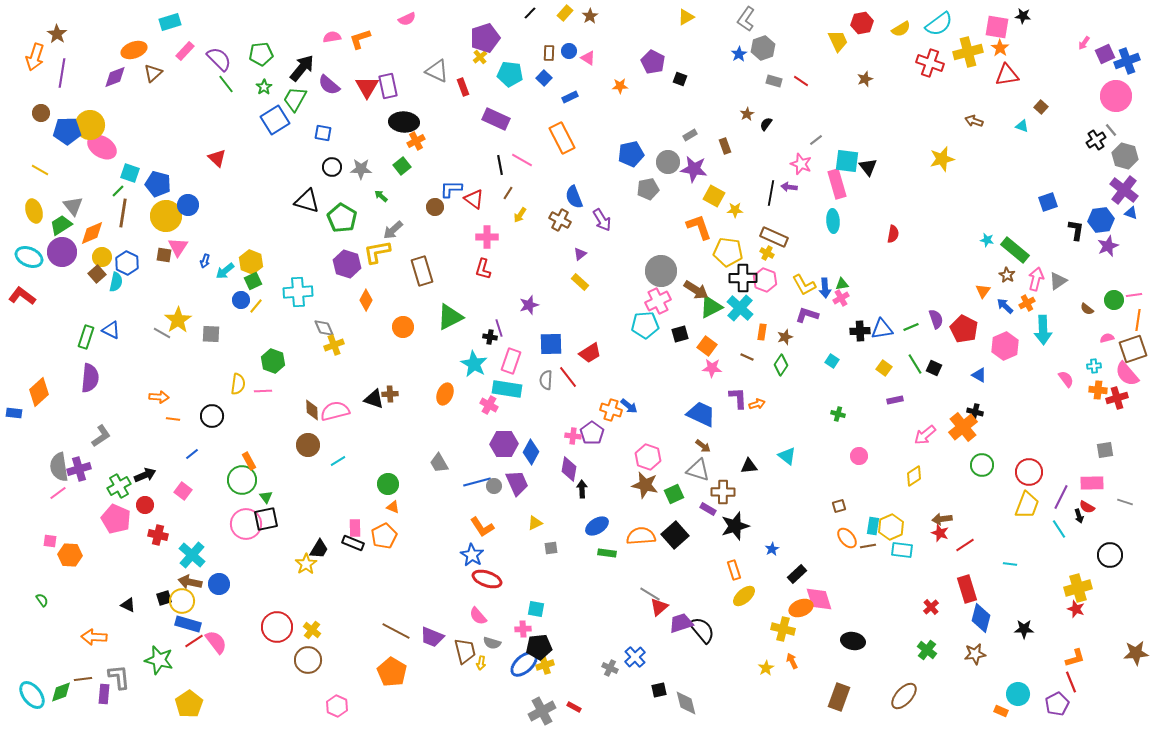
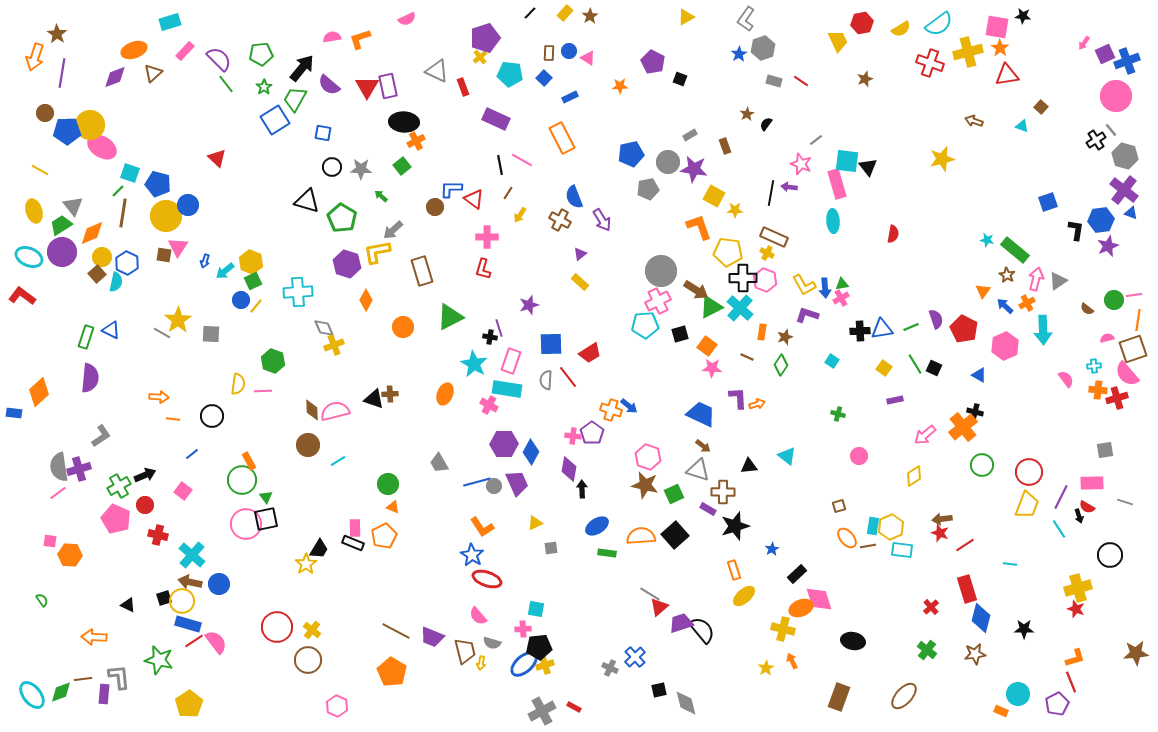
brown circle at (41, 113): moved 4 px right
